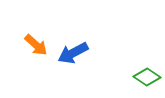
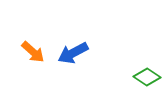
orange arrow: moved 3 px left, 7 px down
